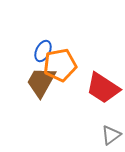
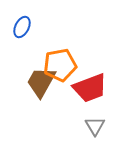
blue ellipse: moved 21 px left, 24 px up
red trapezoid: moved 13 px left; rotated 54 degrees counterclockwise
gray triangle: moved 16 px left, 9 px up; rotated 25 degrees counterclockwise
